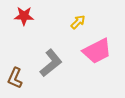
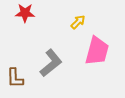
red star: moved 1 px right, 3 px up
pink trapezoid: rotated 48 degrees counterclockwise
brown L-shape: rotated 25 degrees counterclockwise
